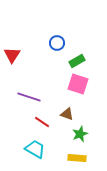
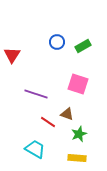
blue circle: moved 1 px up
green rectangle: moved 6 px right, 15 px up
purple line: moved 7 px right, 3 px up
red line: moved 6 px right
green star: moved 1 px left
